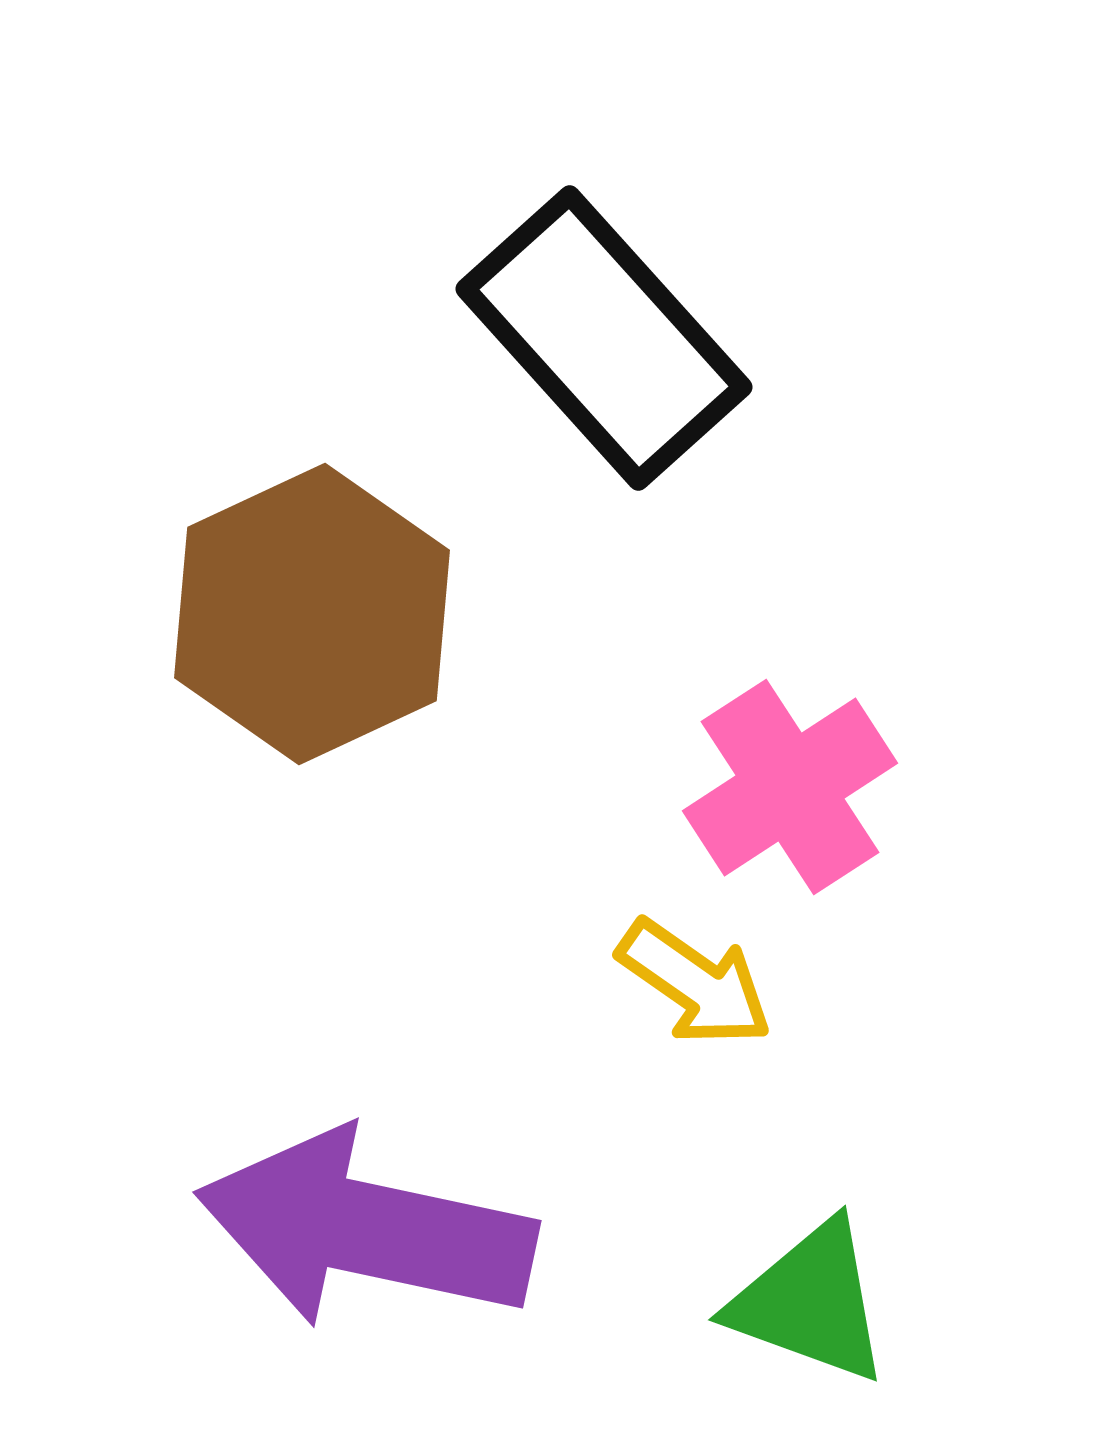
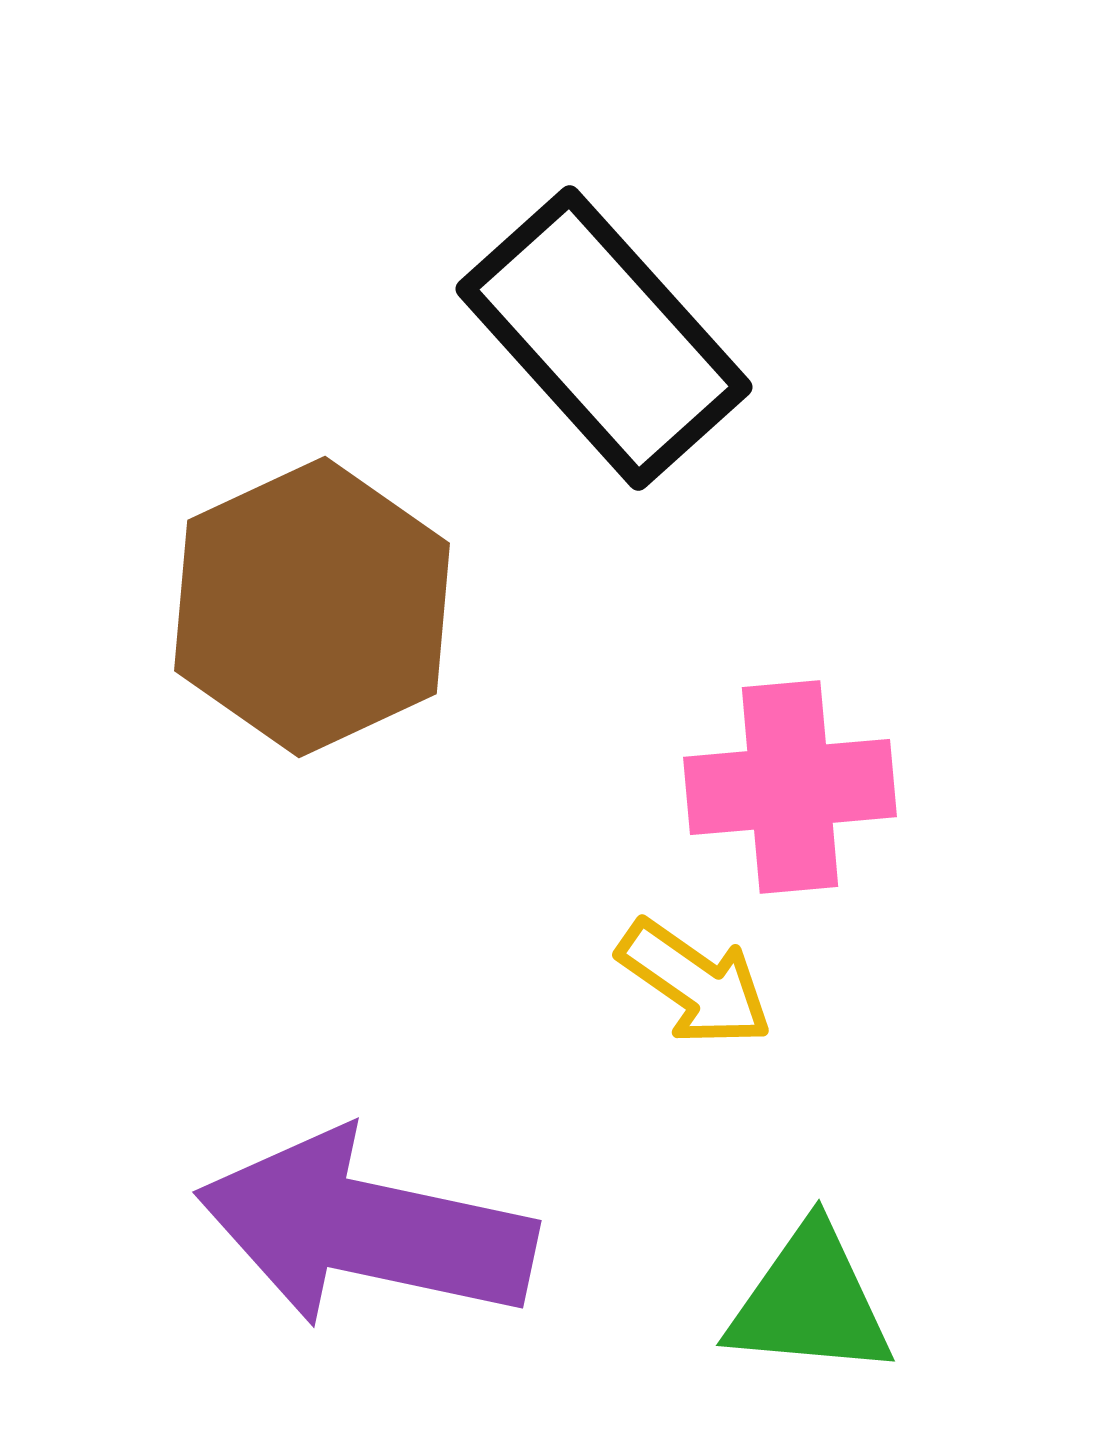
brown hexagon: moved 7 px up
pink cross: rotated 28 degrees clockwise
green triangle: rotated 15 degrees counterclockwise
